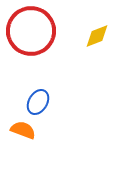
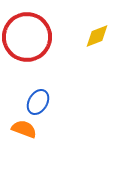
red circle: moved 4 px left, 6 px down
orange semicircle: moved 1 px right, 1 px up
